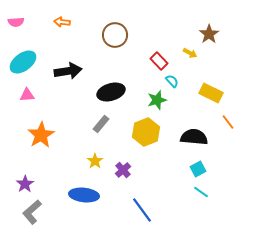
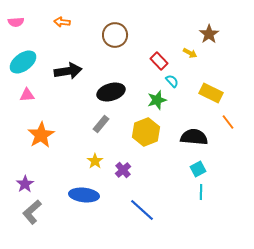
cyan line: rotated 56 degrees clockwise
blue line: rotated 12 degrees counterclockwise
